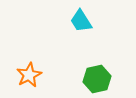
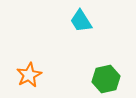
green hexagon: moved 9 px right
